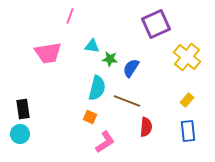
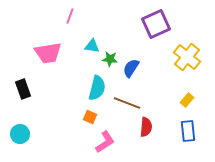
brown line: moved 2 px down
black rectangle: moved 20 px up; rotated 12 degrees counterclockwise
